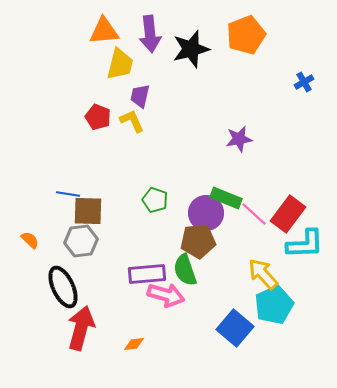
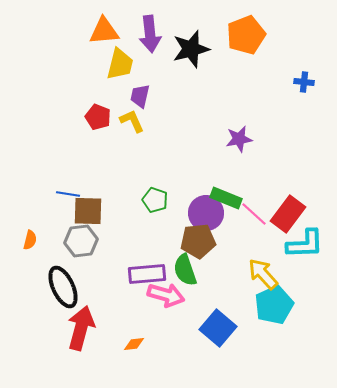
blue cross: rotated 36 degrees clockwise
orange semicircle: rotated 60 degrees clockwise
blue square: moved 17 px left
